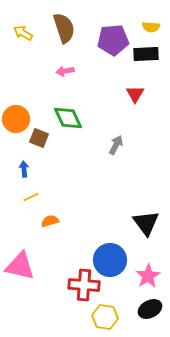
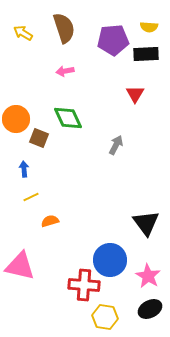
yellow semicircle: moved 2 px left
pink star: rotated 10 degrees counterclockwise
